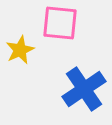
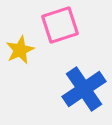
pink square: moved 2 px down; rotated 24 degrees counterclockwise
